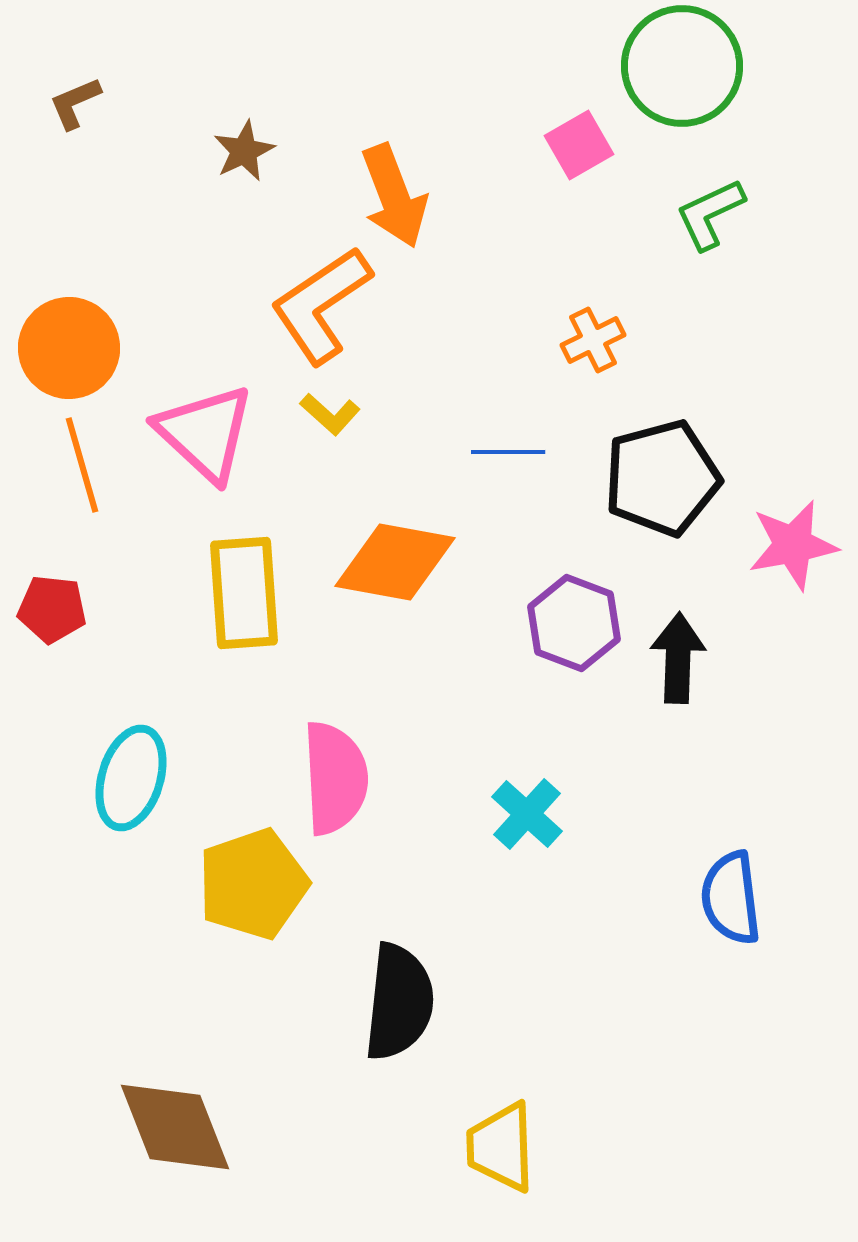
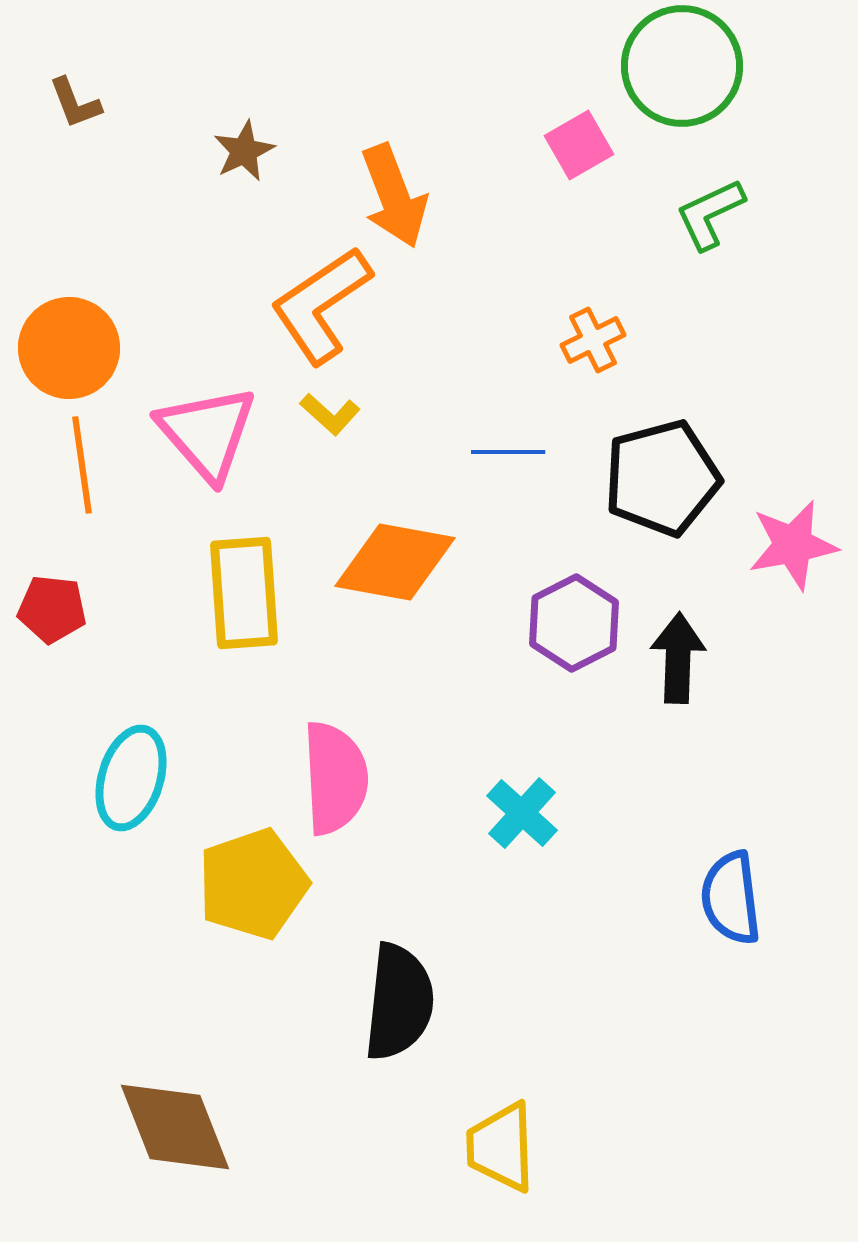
brown L-shape: rotated 88 degrees counterclockwise
pink triangle: moved 2 px right; rotated 6 degrees clockwise
orange line: rotated 8 degrees clockwise
purple hexagon: rotated 12 degrees clockwise
cyan cross: moved 5 px left, 1 px up
